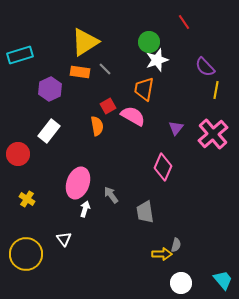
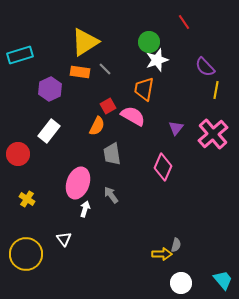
orange semicircle: rotated 36 degrees clockwise
gray trapezoid: moved 33 px left, 58 px up
